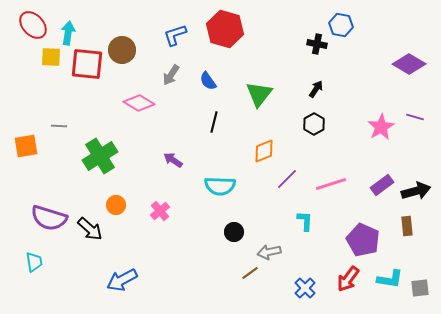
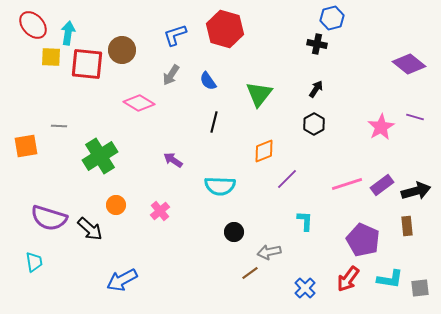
blue hexagon at (341, 25): moved 9 px left, 7 px up; rotated 25 degrees counterclockwise
purple diamond at (409, 64): rotated 8 degrees clockwise
pink line at (331, 184): moved 16 px right
